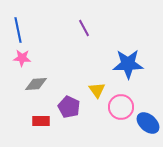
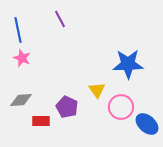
purple line: moved 24 px left, 9 px up
pink star: rotated 18 degrees clockwise
gray diamond: moved 15 px left, 16 px down
purple pentagon: moved 2 px left
blue ellipse: moved 1 px left, 1 px down
